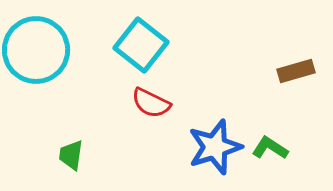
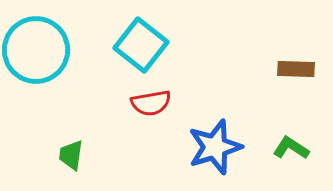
brown rectangle: moved 2 px up; rotated 18 degrees clockwise
red semicircle: rotated 36 degrees counterclockwise
green L-shape: moved 21 px right
